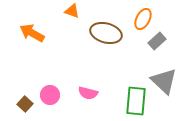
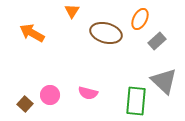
orange triangle: rotated 42 degrees clockwise
orange ellipse: moved 3 px left
